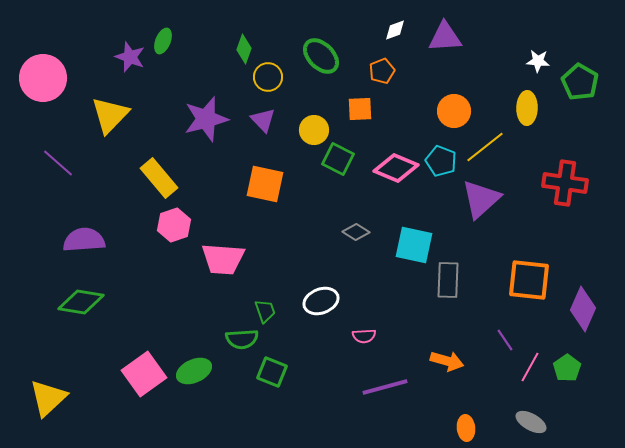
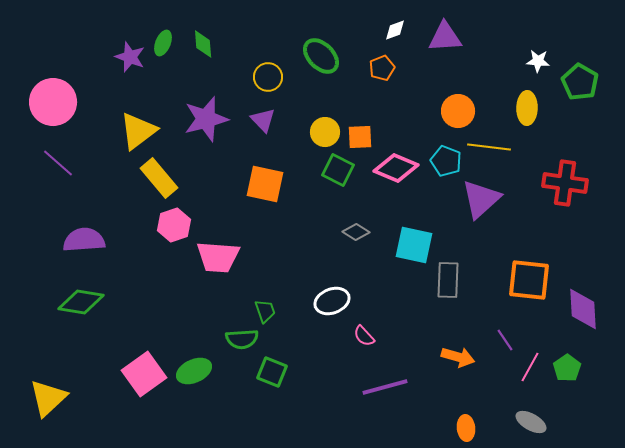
green ellipse at (163, 41): moved 2 px down
green diamond at (244, 49): moved 41 px left, 5 px up; rotated 24 degrees counterclockwise
orange pentagon at (382, 71): moved 3 px up
pink circle at (43, 78): moved 10 px right, 24 px down
orange square at (360, 109): moved 28 px down
orange circle at (454, 111): moved 4 px right
yellow triangle at (110, 115): moved 28 px right, 16 px down; rotated 9 degrees clockwise
yellow circle at (314, 130): moved 11 px right, 2 px down
yellow line at (485, 147): moved 4 px right; rotated 45 degrees clockwise
green square at (338, 159): moved 11 px down
cyan pentagon at (441, 161): moved 5 px right
pink trapezoid at (223, 259): moved 5 px left, 2 px up
white ellipse at (321, 301): moved 11 px right
purple diamond at (583, 309): rotated 27 degrees counterclockwise
pink semicircle at (364, 336): rotated 50 degrees clockwise
orange arrow at (447, 361): moved 11 px right, 4 px up
